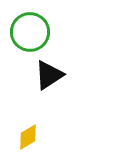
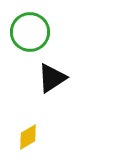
black triangle: moved 3 px right, 3 px down
